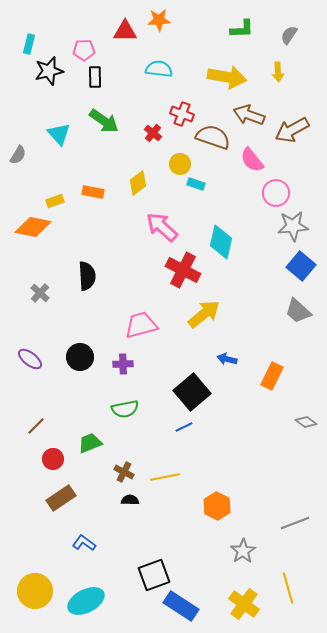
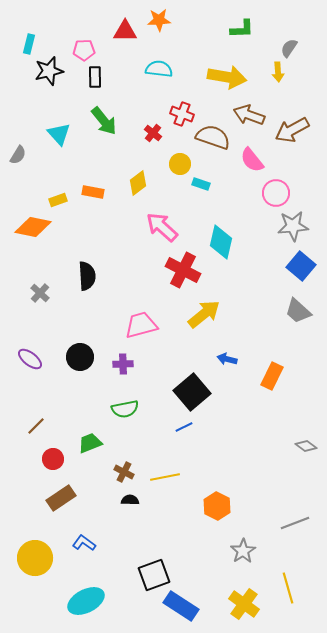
gray semicircle at (289, 35): moved 13 px down
green arrow at (104, 121): rotated 16 degrees clockwise
cyan rectangle at (196, 184): moved 5 px right
yellow rectangle at (55, 201): moved 3 px right, 1 px up
gray diamond at (306, 422): moved 24 px down
yellow circle at (35, 591): moved 33 px up
